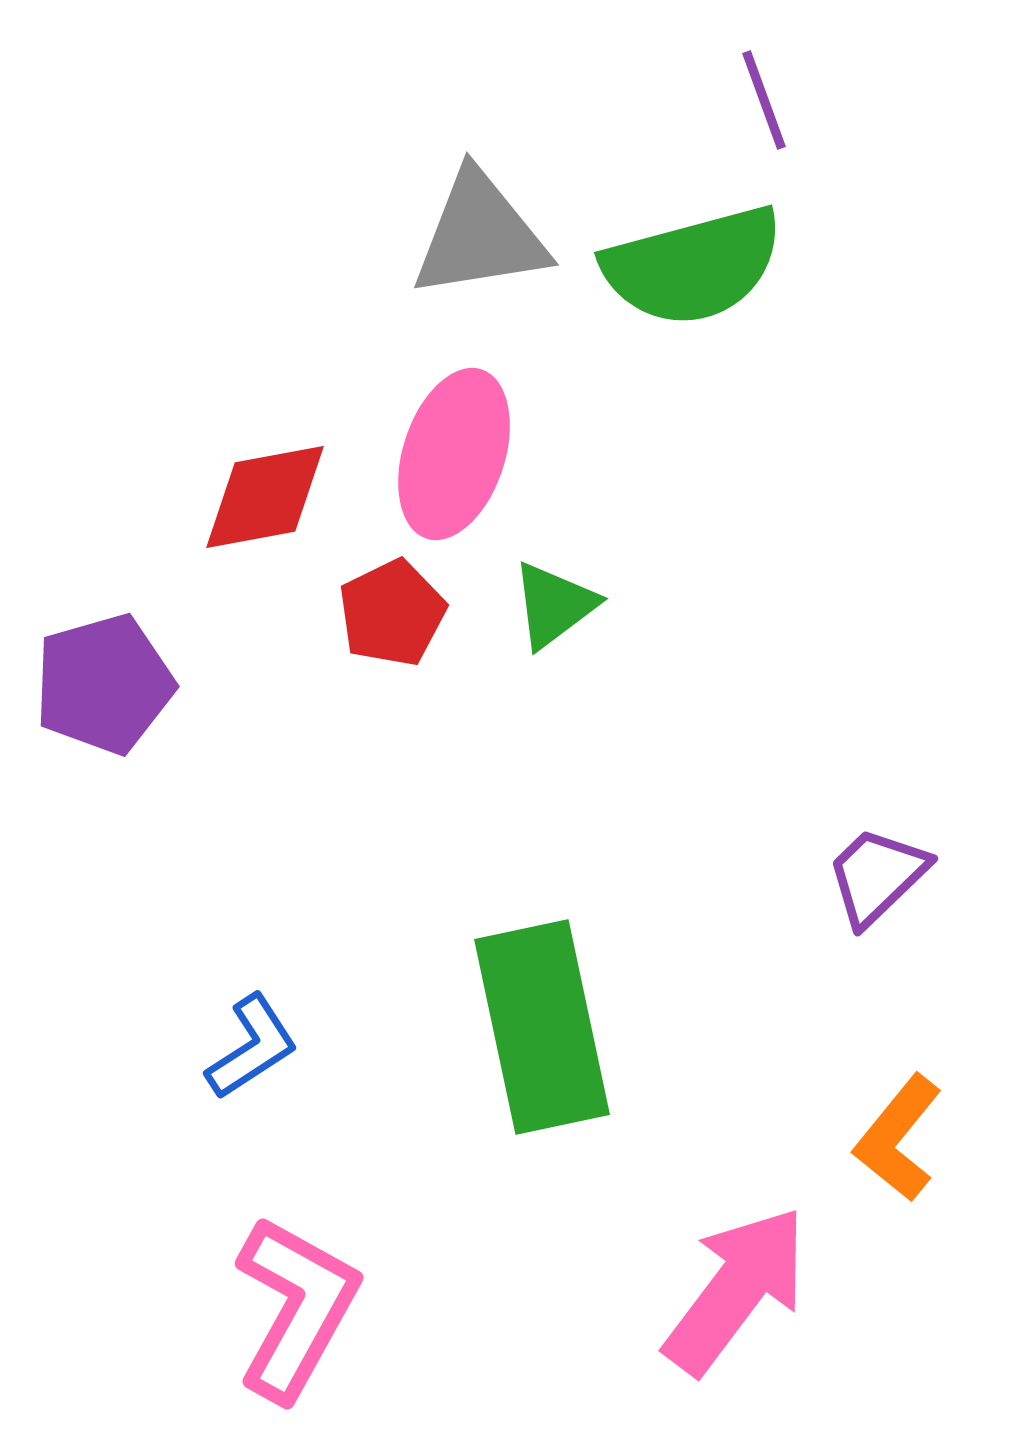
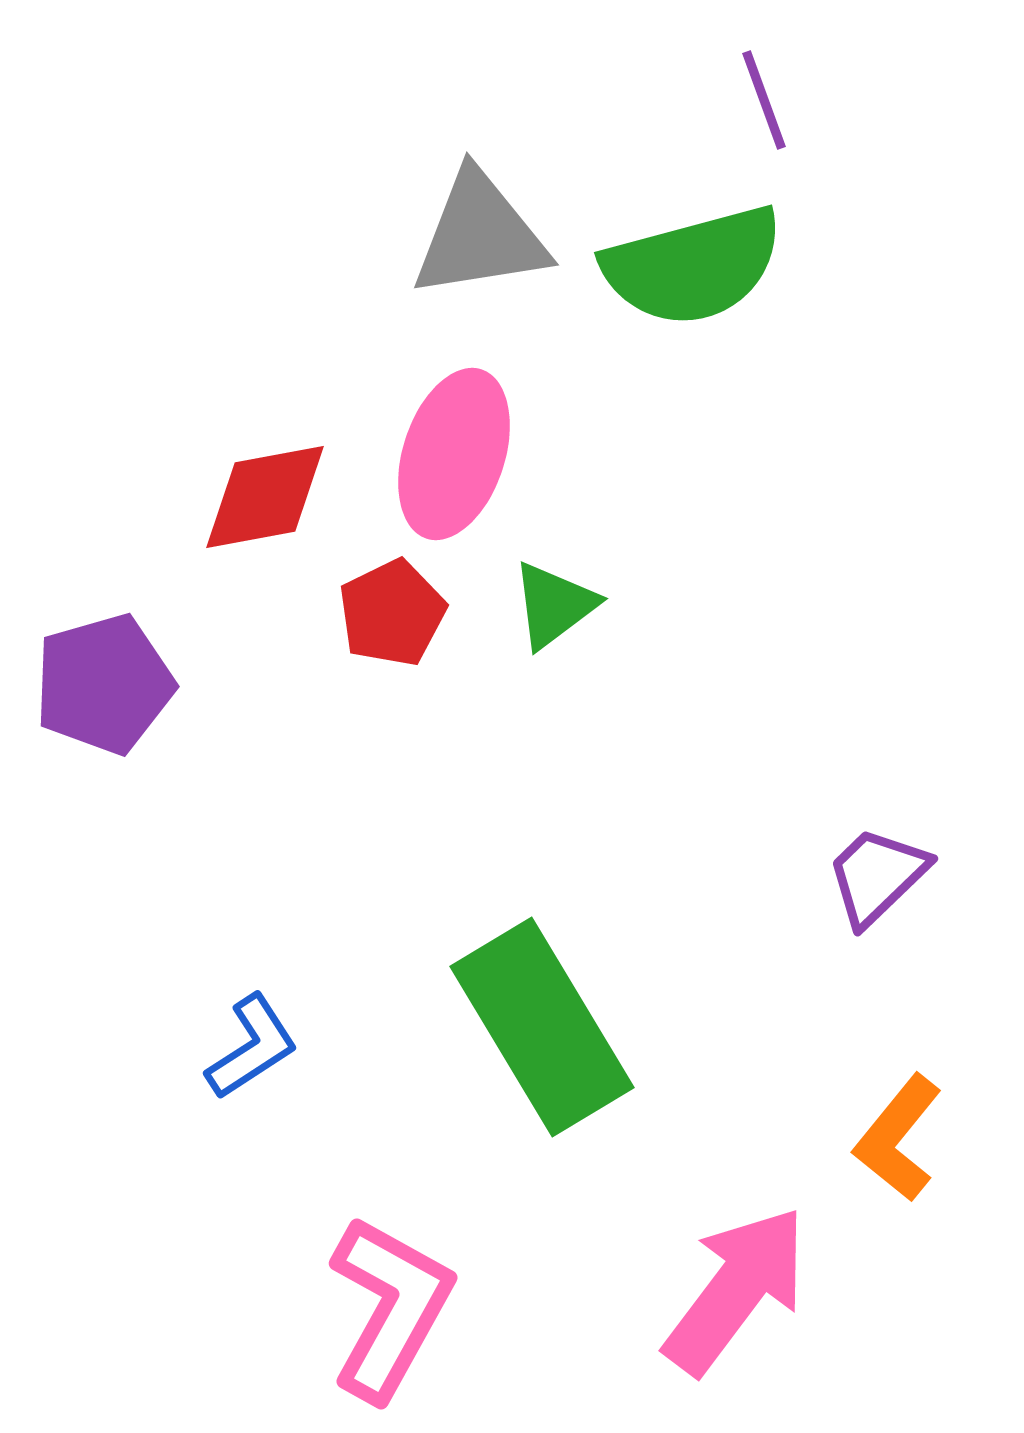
green rectangle: rotated 19 degrees counterclockwise
pink L-shape: moved 94 px right
